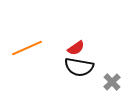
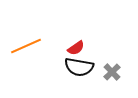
orange line: moved 1 px left, 2 px up
gray cross: moved 10 px up
